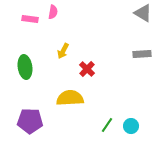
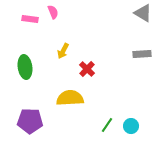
pink semicircle: rotated 32 degrees counterclockwise
